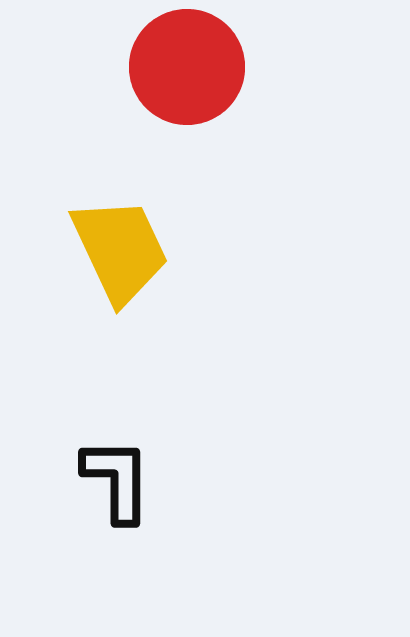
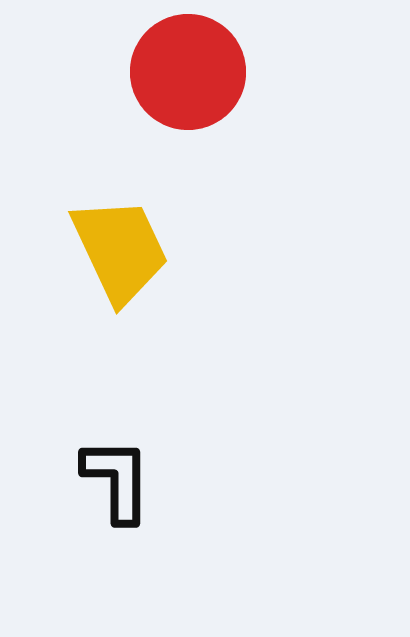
red circle: moved 1 px right, 5 px down
